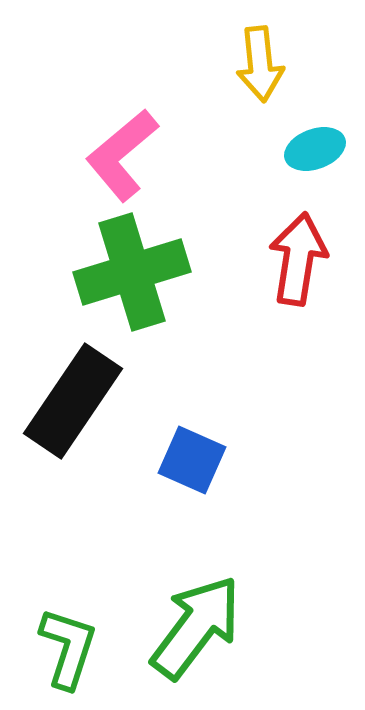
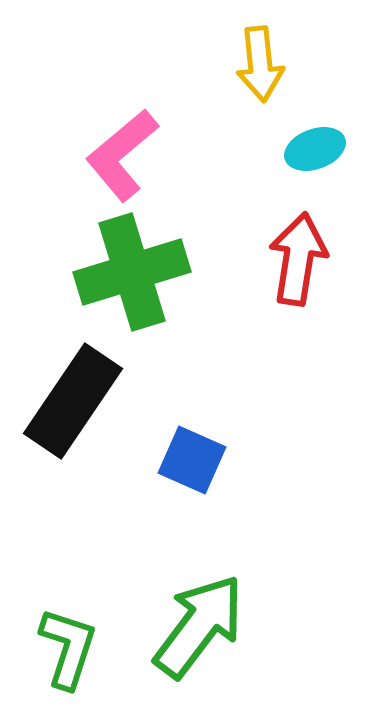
green arrow: moved 3 px right, 1 px up
